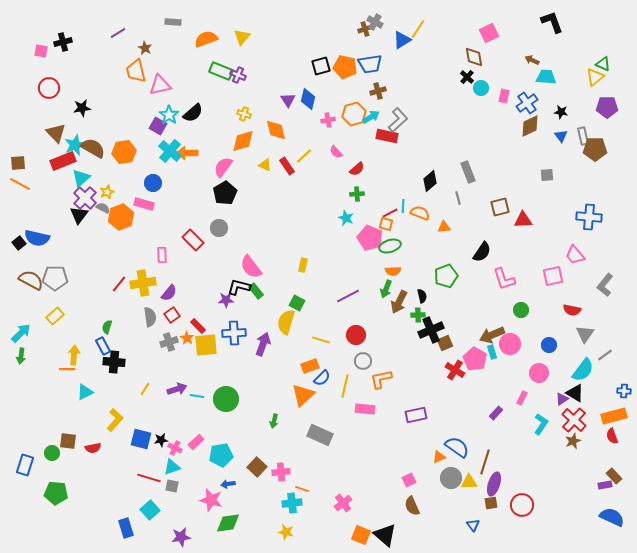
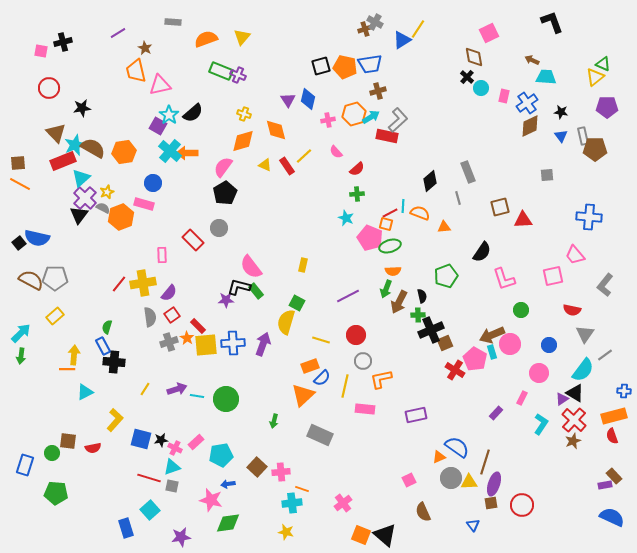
blue cross at (234, 333): moved 1 px left, 10 px down
brown semicircle at (412, 506): moved 11 px right, 6 px down
